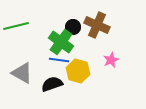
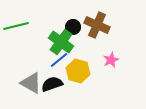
blue line: rotated 48 degrees counterclockwise
gray triangle: moved 9 px right, 10 px down
